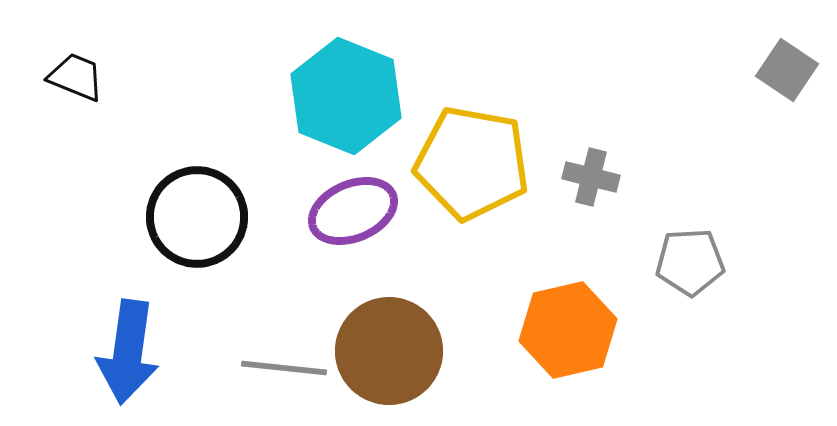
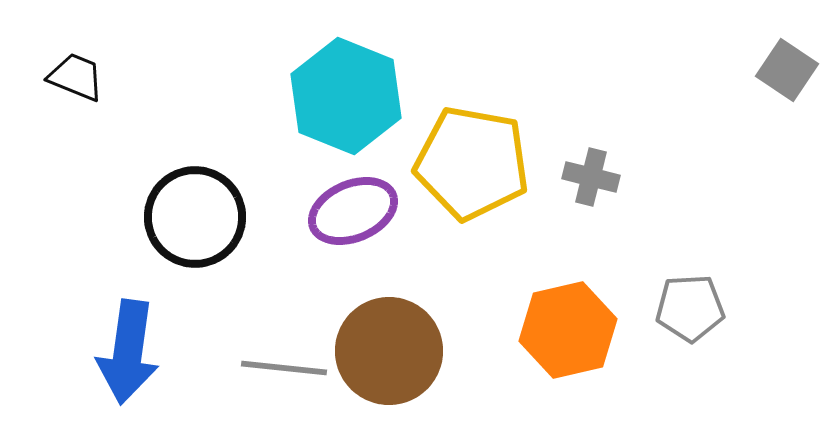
black circle: moved 2 px left
gray pentagon: moved 46 px down
